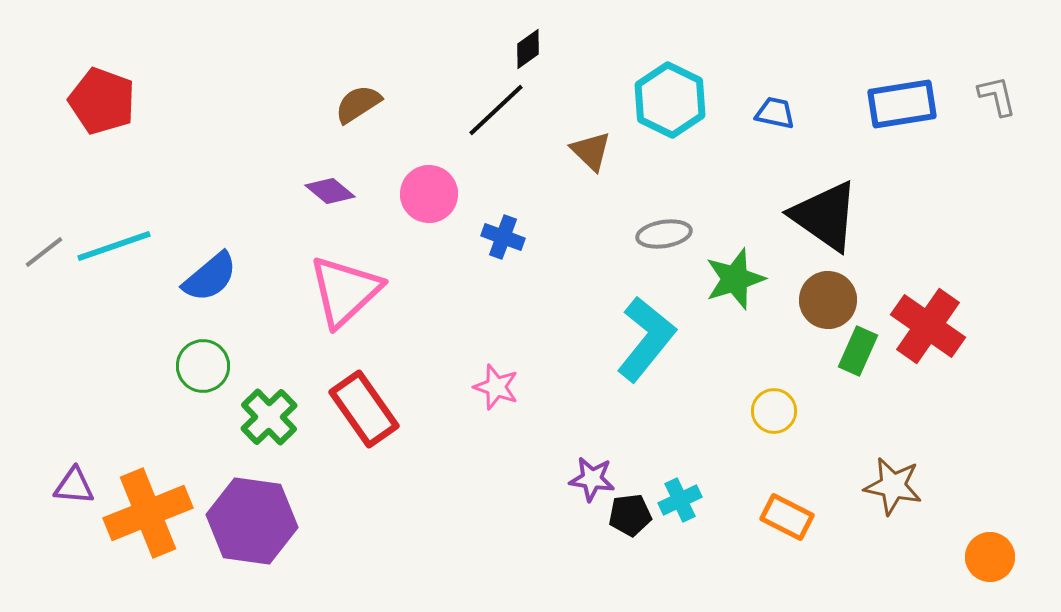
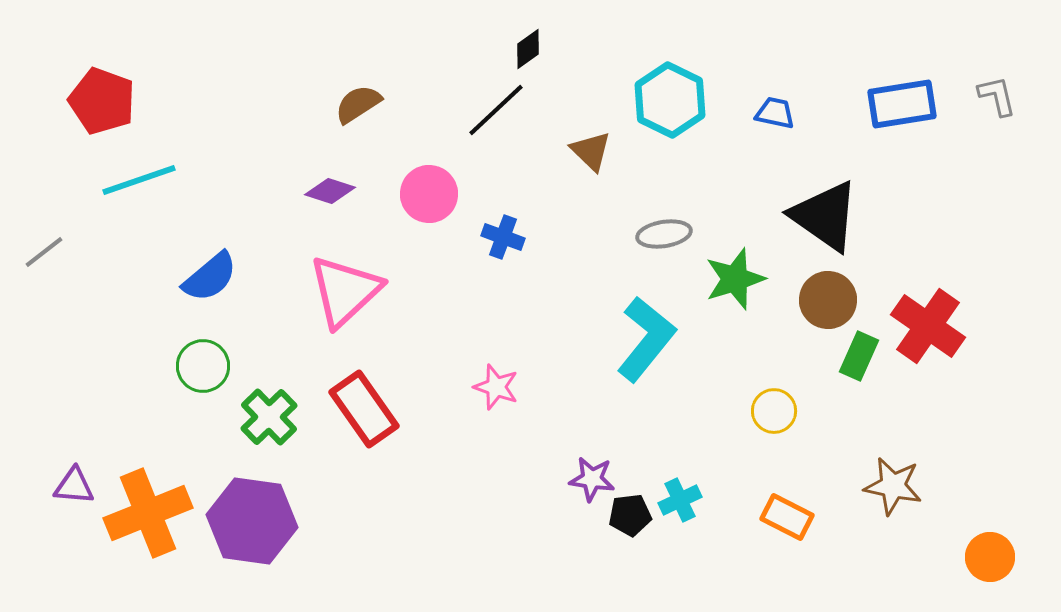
purple diamond: rotated 21 degrees counterclockwise
cyan line: moved 25 px right, 66 px up
green rectangle: moved 1 px right, 5 px down
